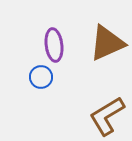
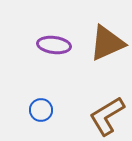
purple ellipse: rotated 76 degrees counterclockwise
blue circle: moved 33 px down
